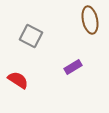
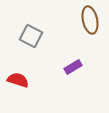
red semicircle: rotated 15 degrees counterclockwise
